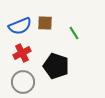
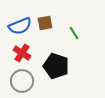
brown square: rotated 14 degrees counterclockwise
red cross: rotated 30 degrees counterclockwise
gray circle: moved 1 px left, 1 px up
